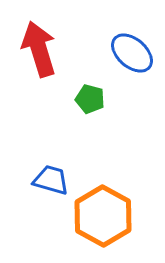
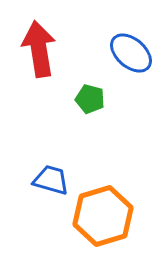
red arrow: rotated 8 degrees clockwise
blue ellipse: moved 1 px left
orange hexagon: rotated 14 degrees clockwise
